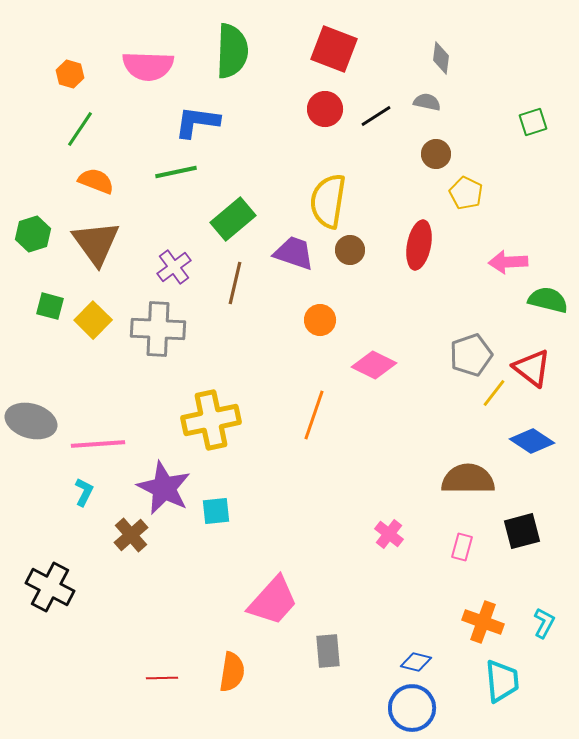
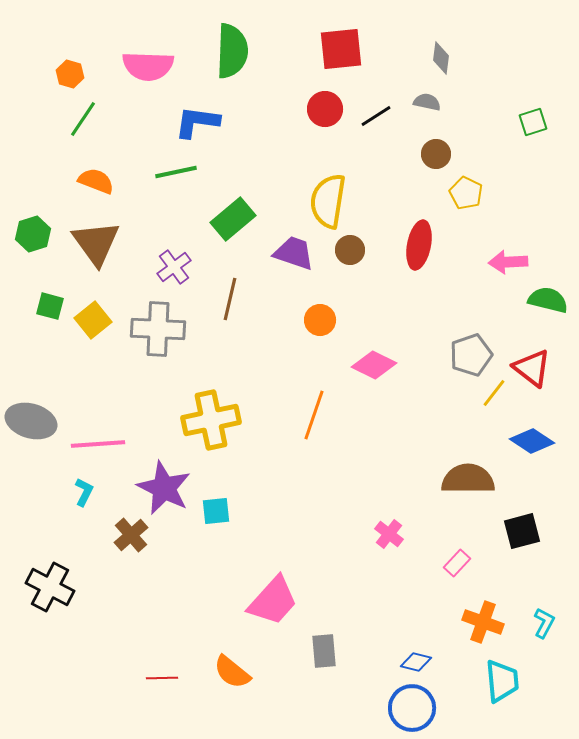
red square at (334, 49): moved 7 px right; rotated 27 degrees counterclockwise
green line at (80, 129): moved 3 px right, 10 px up
brown line at (235, 283): moved 5 px left, 16 px down
yellow square at (93, 320): rotated 6 degrees clockwise
pink rectangle at (462, 547): moved 5 px left, 16 px down; rotated 28 degrees clockwise
gray rectangle at (328, 651): moved 4 px left
orange semicircle at (232, 672): rotated 120 degrees clockwise
